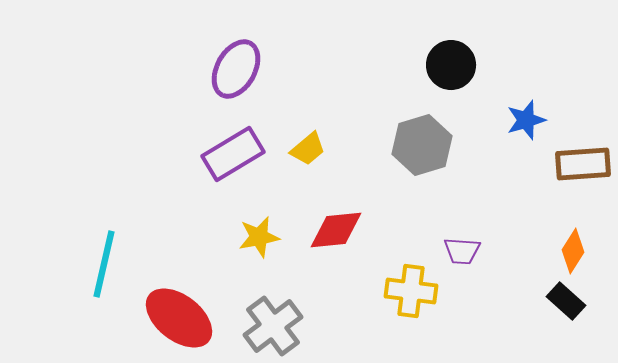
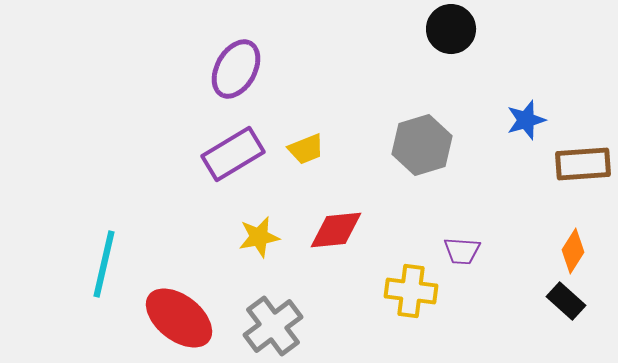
black circle: moved 36 px up
yellow trapezoid: moved 2 px left; rotated 18 degrees clockwise
